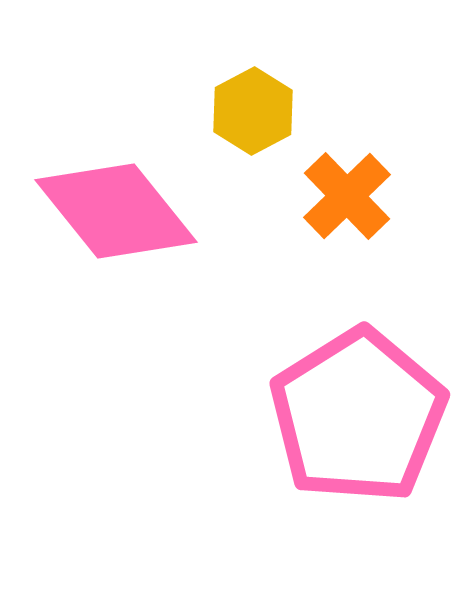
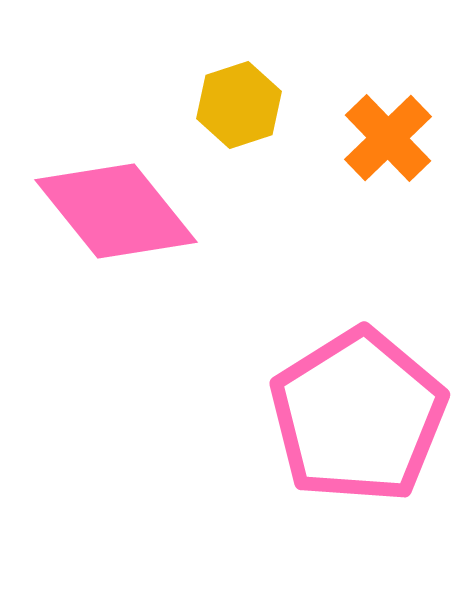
yellow hexagon: moved 14 px left, 6 px up; rotated 10 degrees clockwise
orange cross: moved 41 px right, 58 px up
